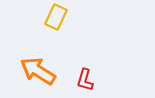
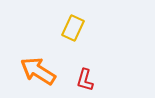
yellow rectangle: moved 17 px right, 11 px down
